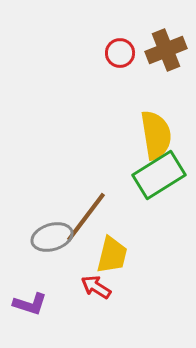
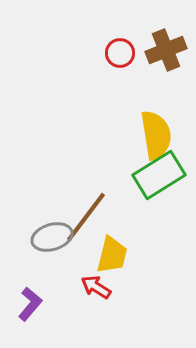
purple L-shape: rotated 68 degrees counterclockwise
